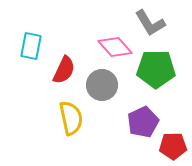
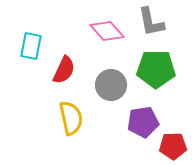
gray L-shape: moved 1 px right, 1 px up; rotated 20 degrees clockwise
pink diamond: moved 8 px left, 16 px up
gray circle: moved 9 px right
purple pentagon: rotated 16 degrees clockwise
